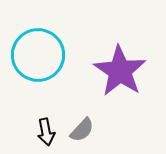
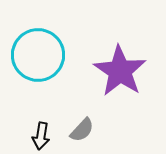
black arrow: moved 5 px left, 4 px down; rotated 20 degrees clockwise
